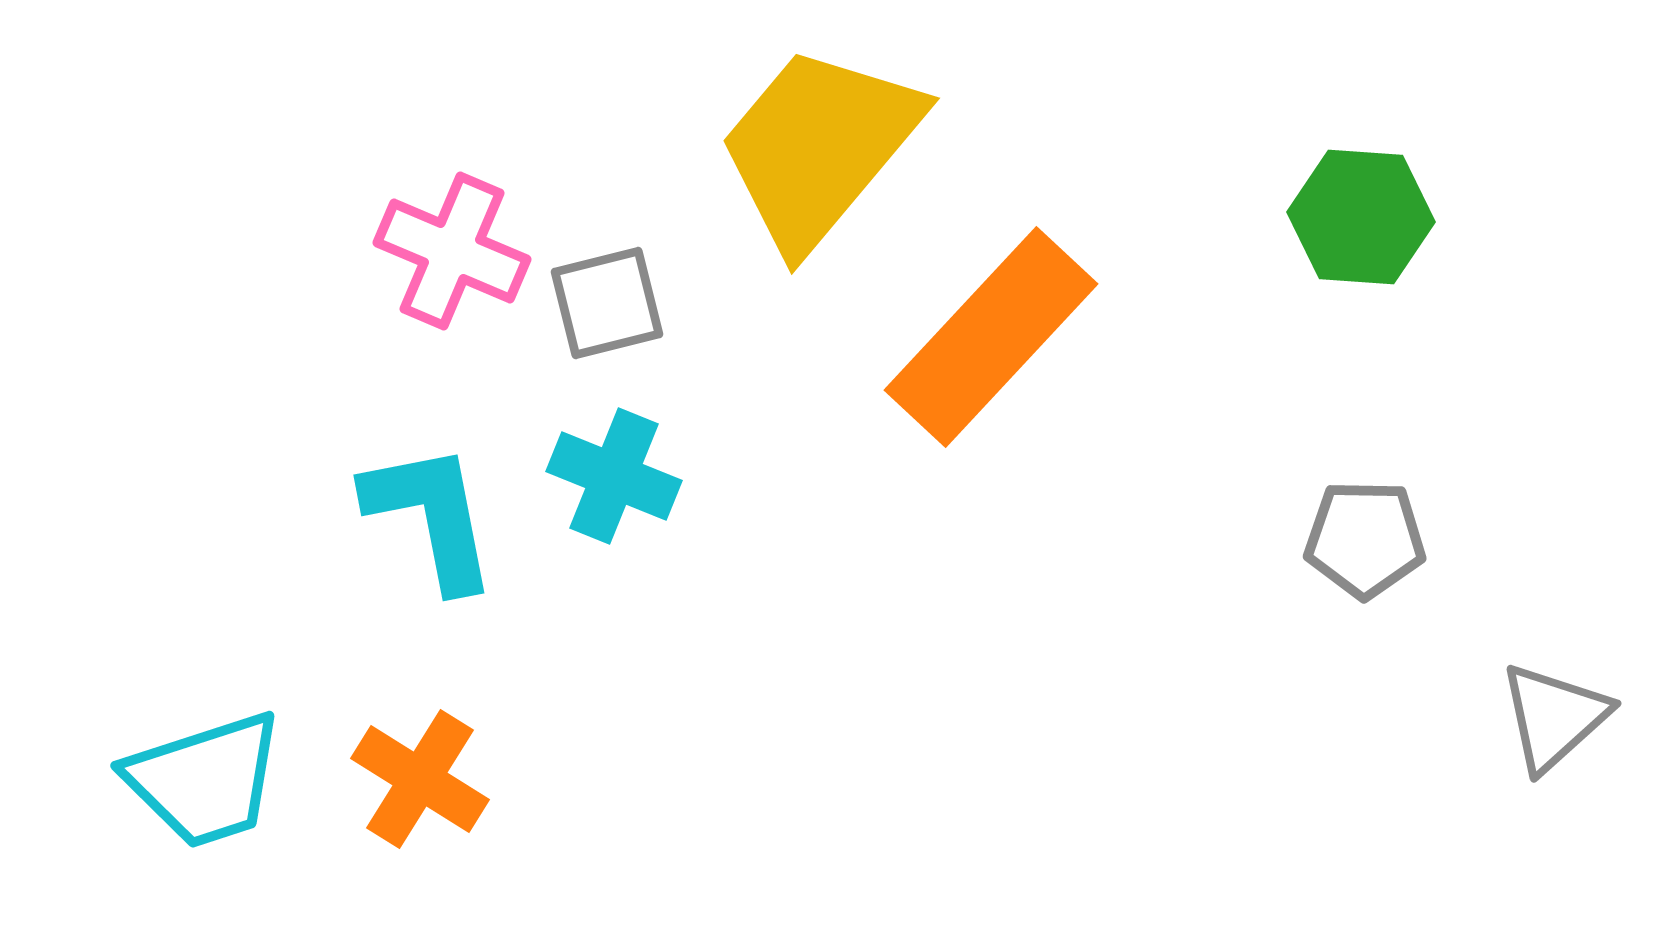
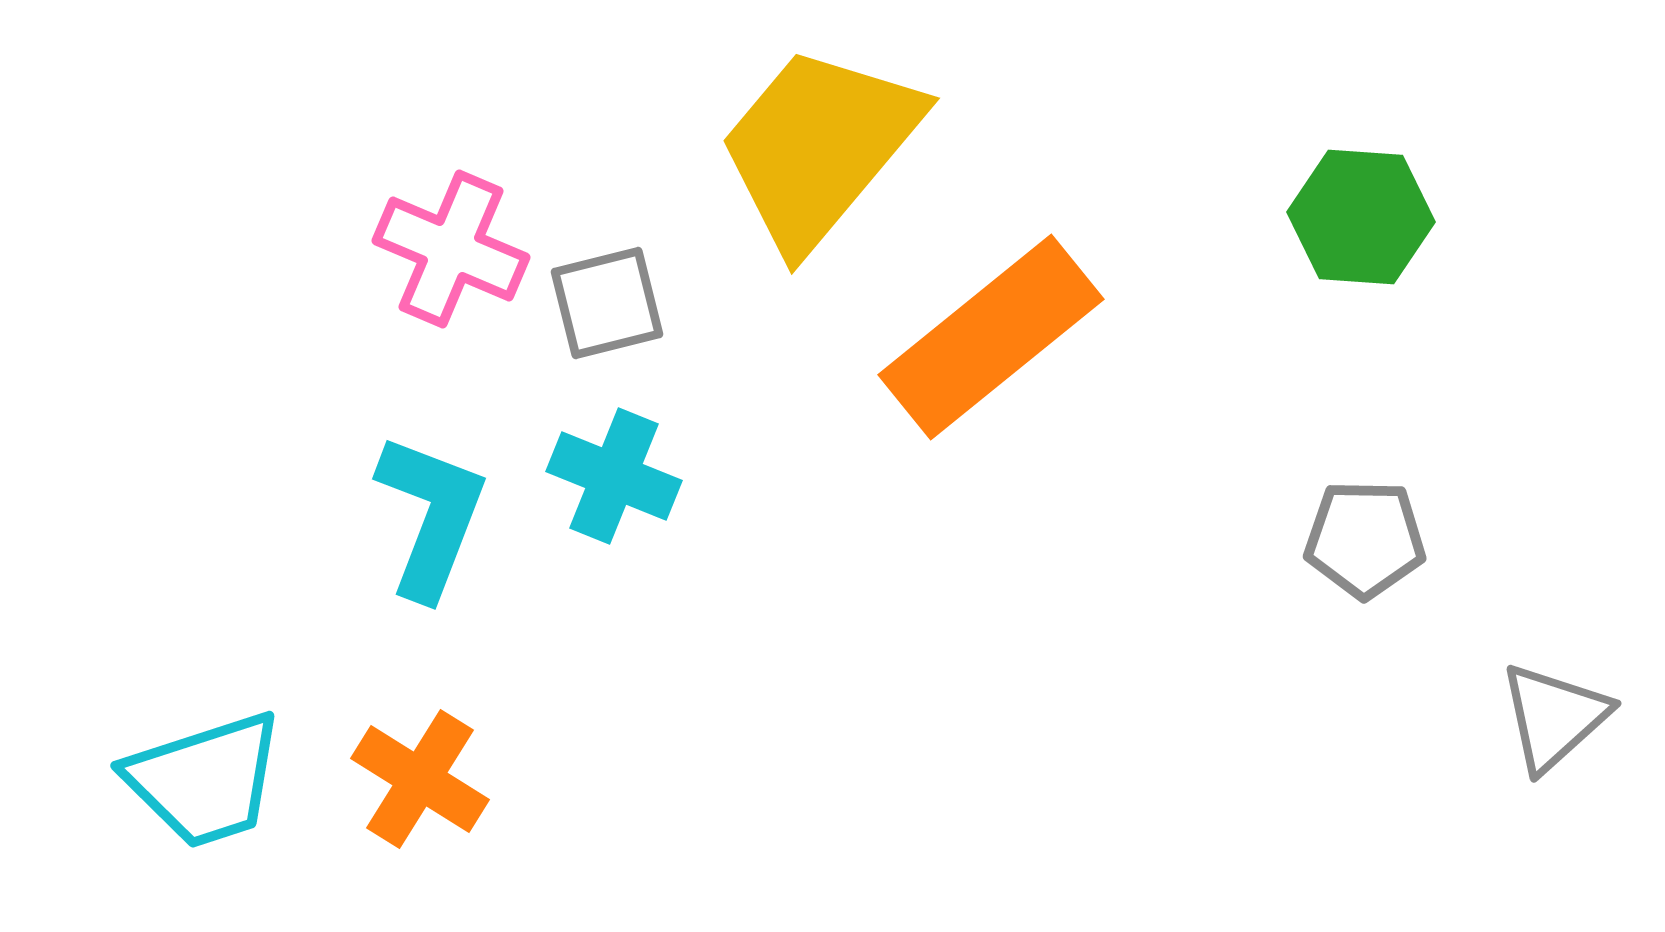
pink cross: moved 1 px left, 2 px up
orange rectangle: rotated 8 degrees clockwise
cyan L-shape: rotated 32 degrees clockwise
